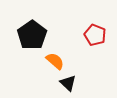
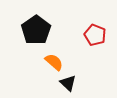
black pentagon: moved 4 px right, 5 px up
orange semicircle: moved 1 px left, 1 px down
